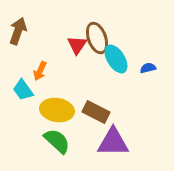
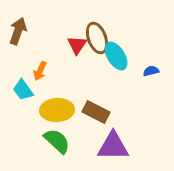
cyan ellipse: moved 3 px up
blue semicircle: moved 3 px right, 3 px down
yellow ellipse: rotated 12 degrees counterclockwise
purple triangle: moved 4 px down
